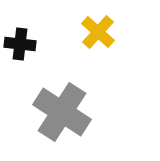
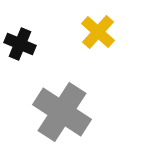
black cross: rotated 16 degrees clockwise
